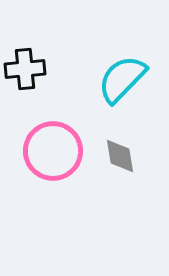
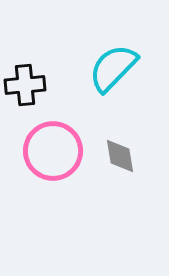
black cross: moved 16 px down
cyan semicircle: moved 9 px left, 11 px up
